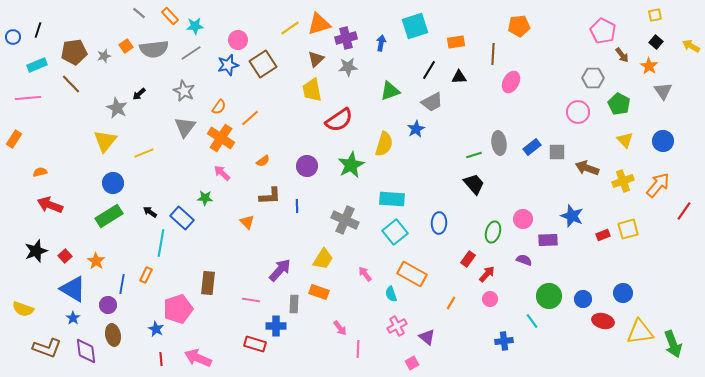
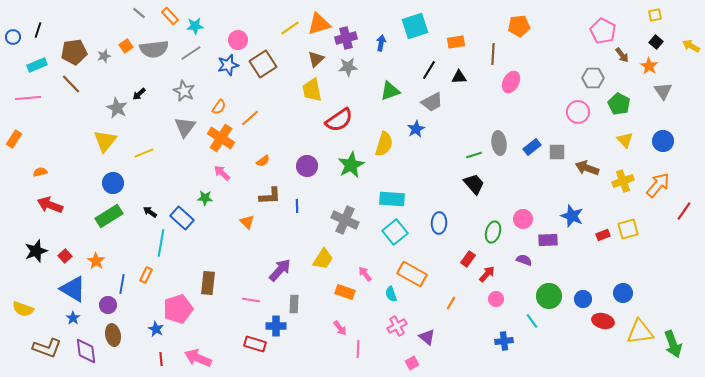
orange rectangle at (319, 292): moved 26 px right
pink circle at (490, 299): moved 6 px right
